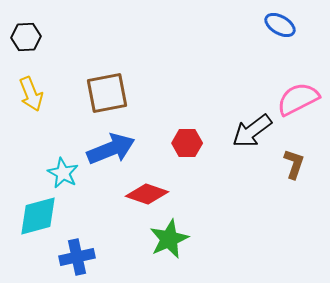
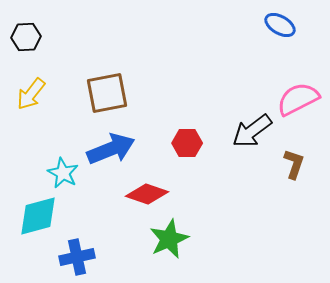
yellow arrow: rotated 60 degrees clockwise
